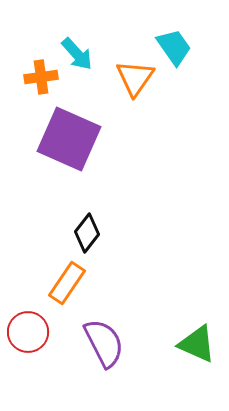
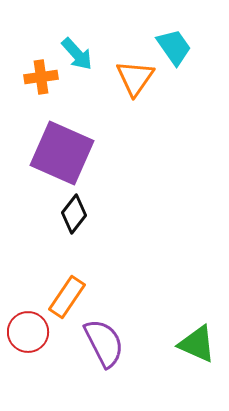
purple square: moved 7 px left, 14 px down
black diamond: moved 13 px left, 19 px up
orange rectangle: moved 14 px down
